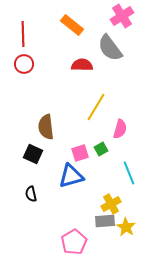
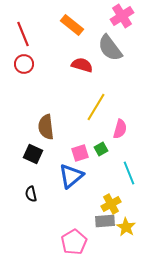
red line: rotated 20 degrees counterclockwise
red semicircle: rotated 15 degrees clockwise
blue triangle: rotated 24 degrees counterclockwise
